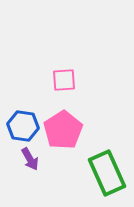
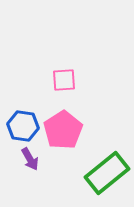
green rectangle: rotated 75 degrees clockwise
